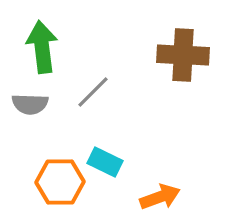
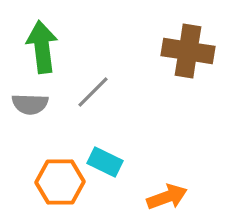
brown cross: moved 5 px right, 4 px up; rotated 6 degrees clockwise
orange arrow: moved 7 px right
